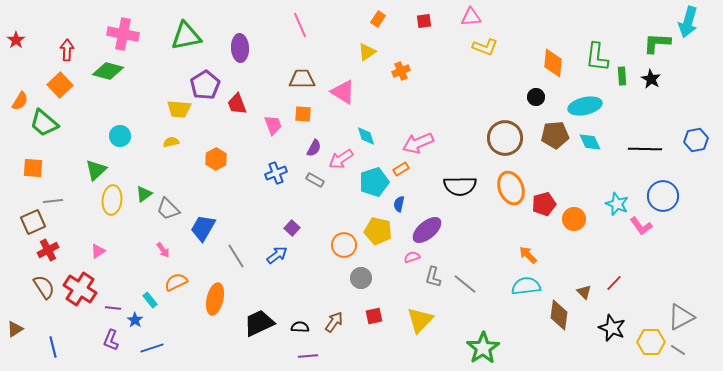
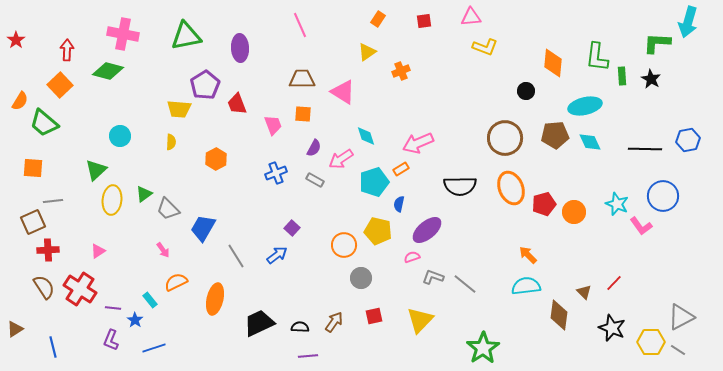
black circle at (536, 97): moved 10 px left, 6 px up
blue hexagon at (696, 140): moved 8 px left
yellow semicircle at (171, 142): rotated 105 degrees clockwise
orange circle at (574, 219): moved 7 px up
red cross at (48, 250): rotated 25 degrees clockwise
gray L-shape at (433, 277): rotated 95 degrees clockwise
blue line at (152, 348): moved 2 px right
